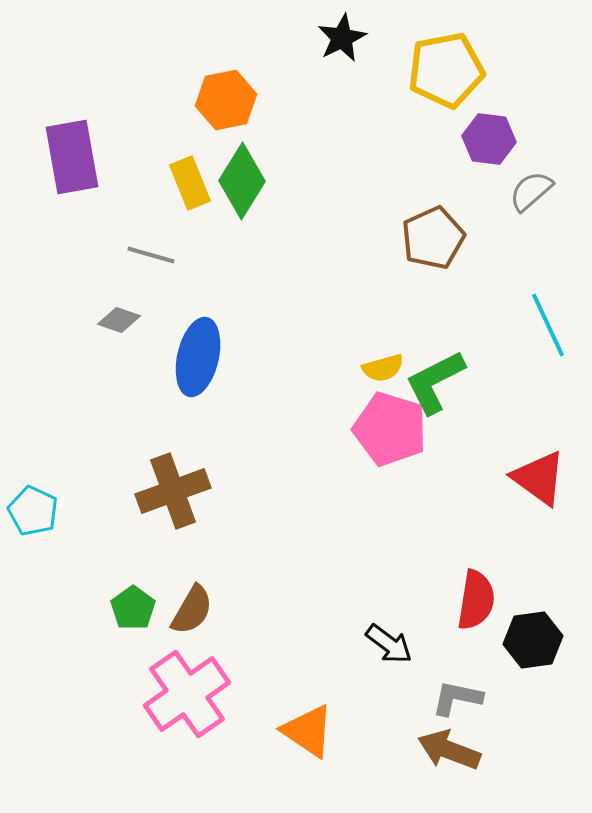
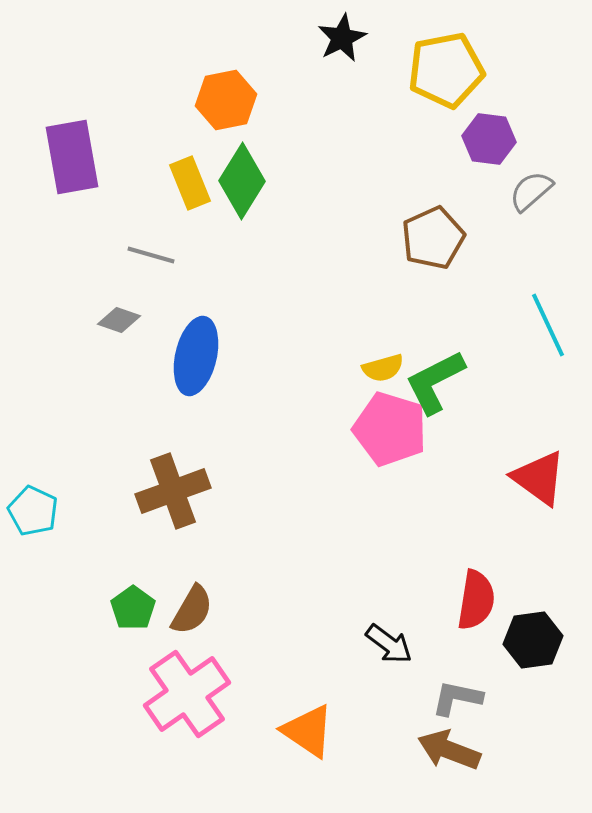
blue ellipse: moved 2 px left, 1 px up
